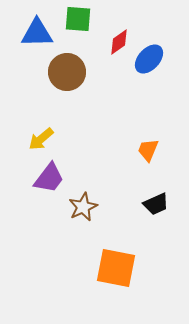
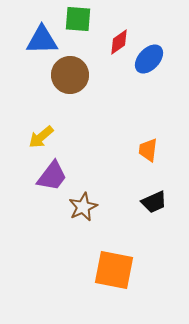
blue triangle: moved 5 px right, 7 px down
brown circle: moved 3 px right, 3 px down
yellow arrow: moved 2 px up
orange trapezoid: rotated 15 degrees counterclockwise
purple trapezoid: moved 3 px right, 2 px up
black trapezoid: moved 2 px left, 2 px up
orange square: moved 2 px left, 2 px down
